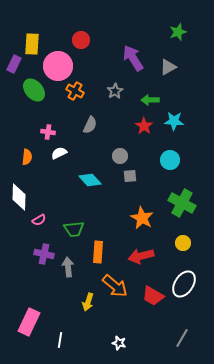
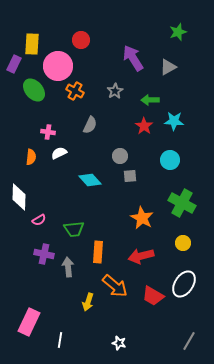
orange semicircle: moved 4 px right
gray line: moved 7 px right, 3 px down
